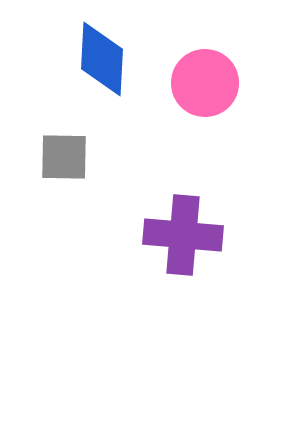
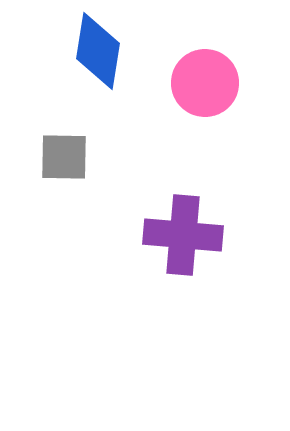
blue diamond: moved 4 px left, 8 px up; rotated 6 degrees clockwise
